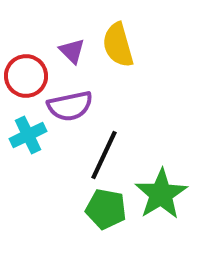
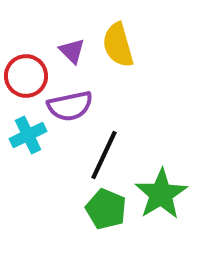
green pentagon: rotated 12 degrees clockwise
